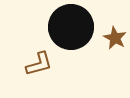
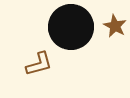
brown star: moved 12 px up
